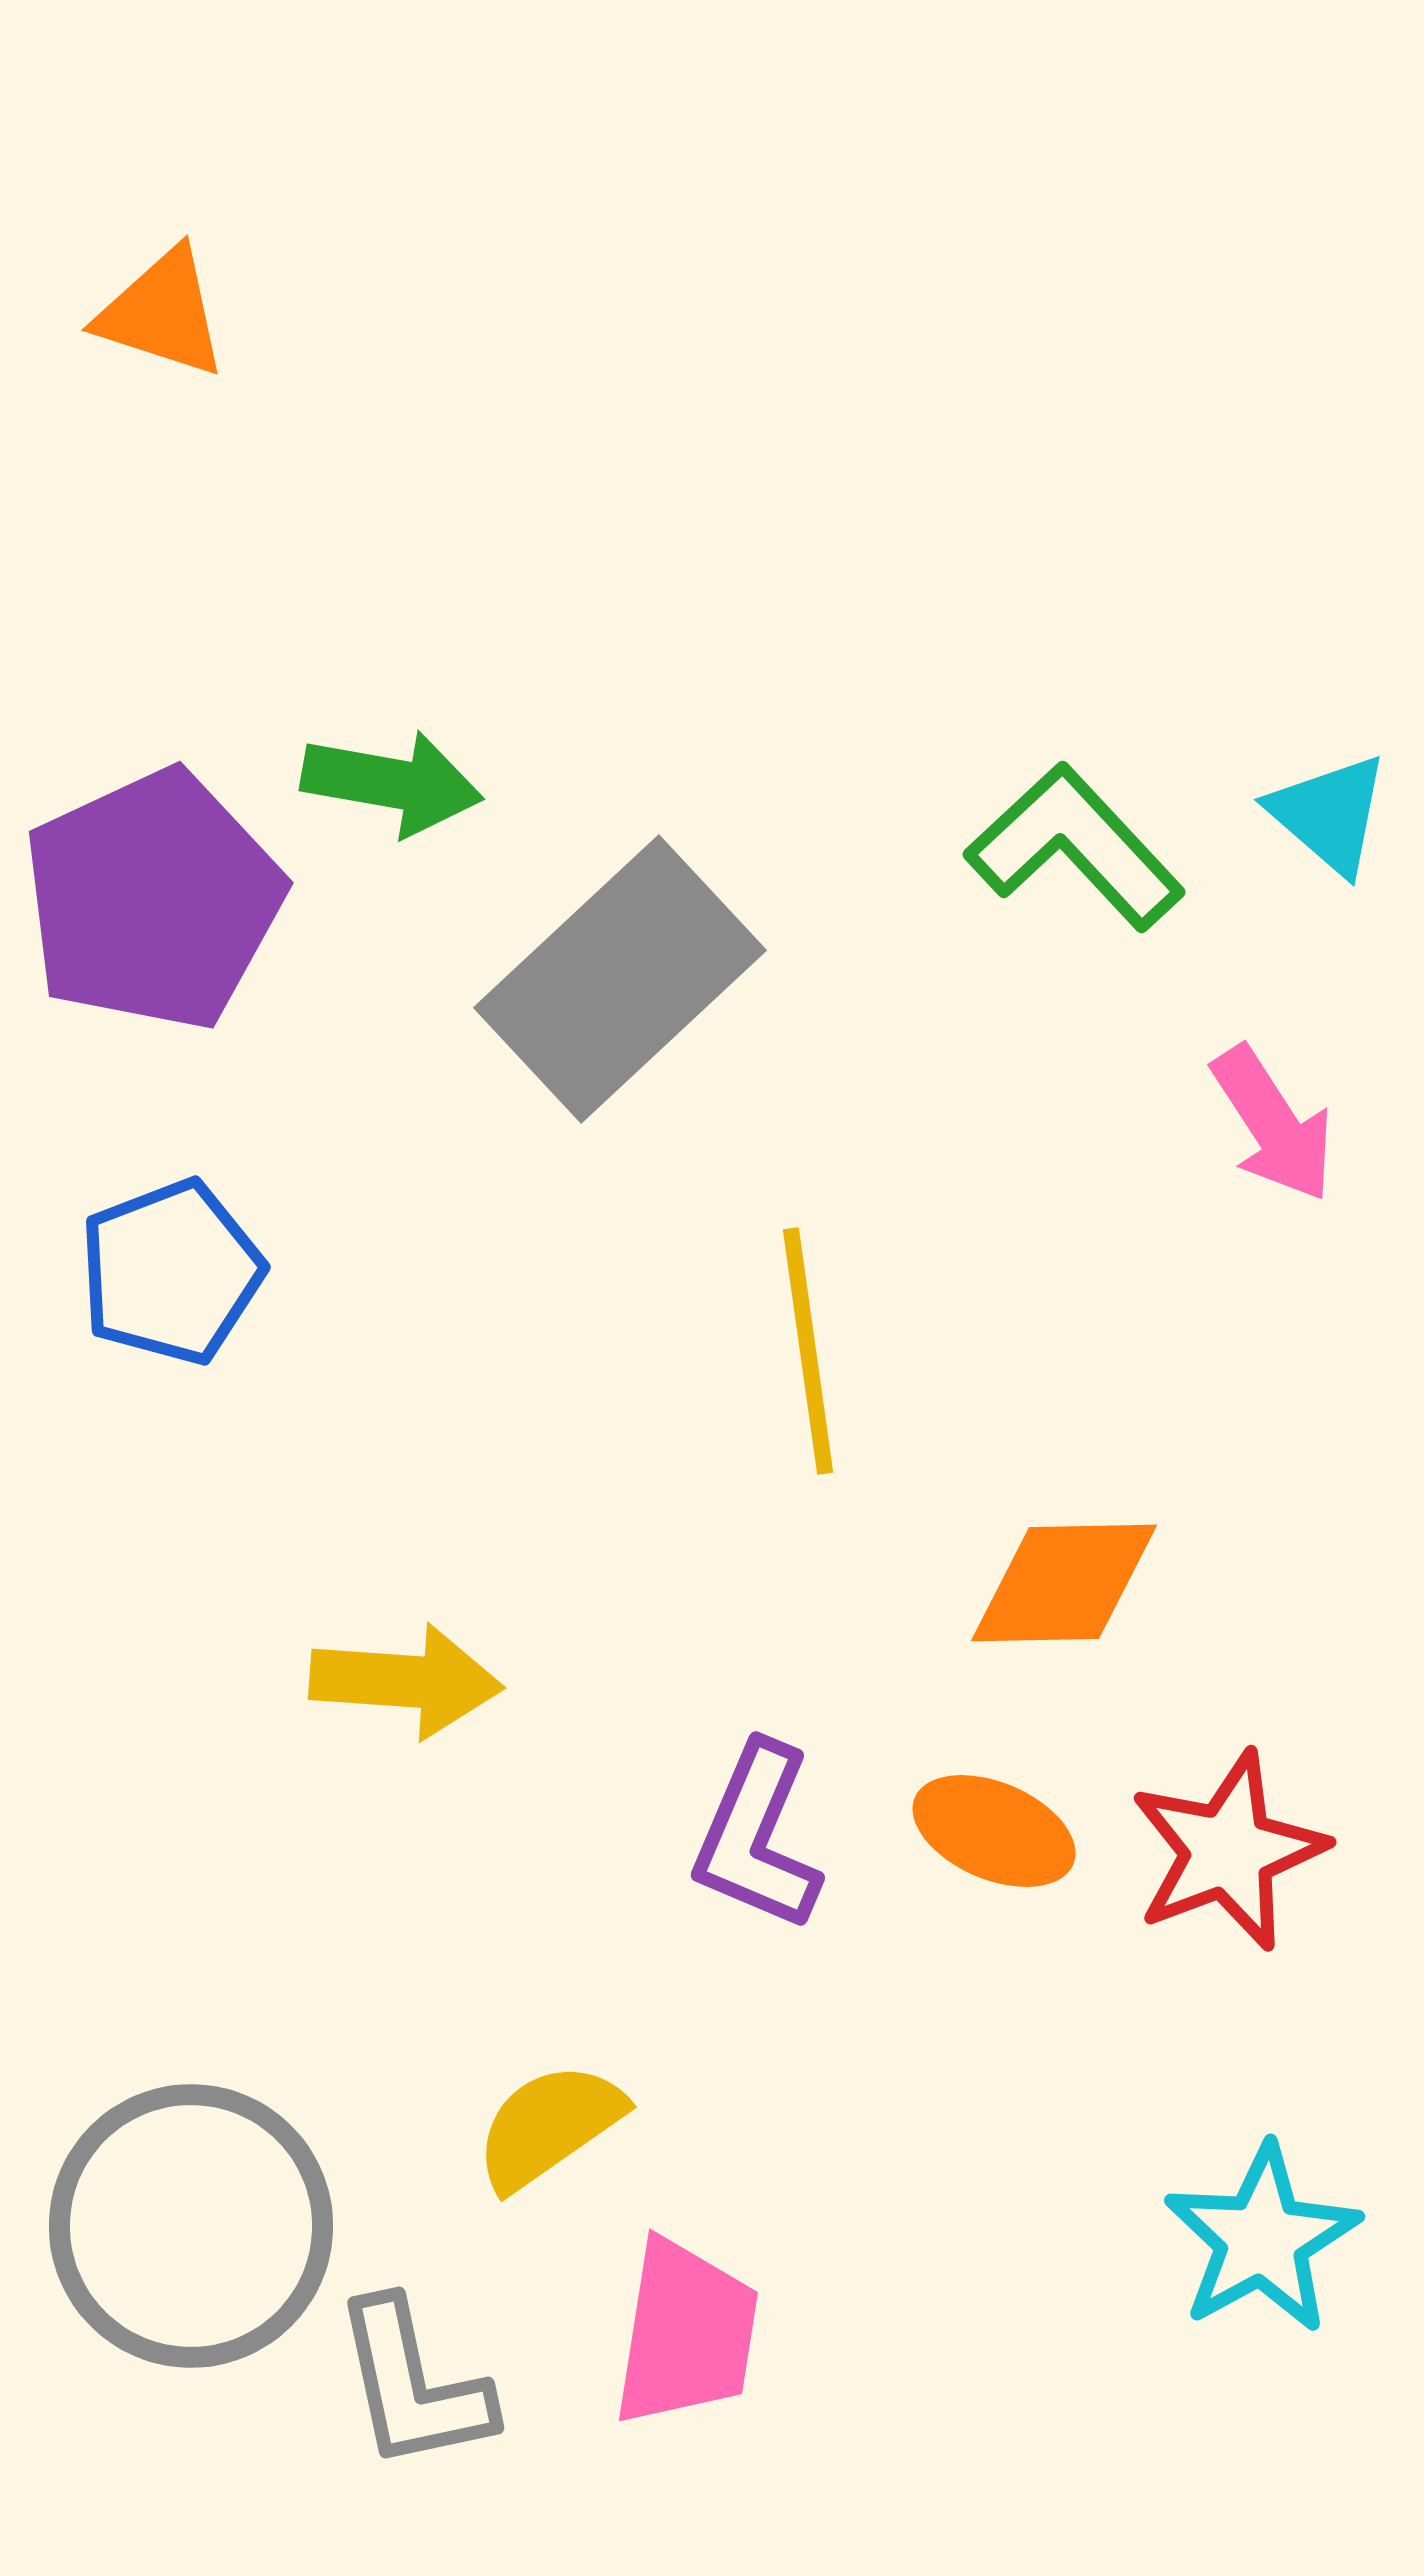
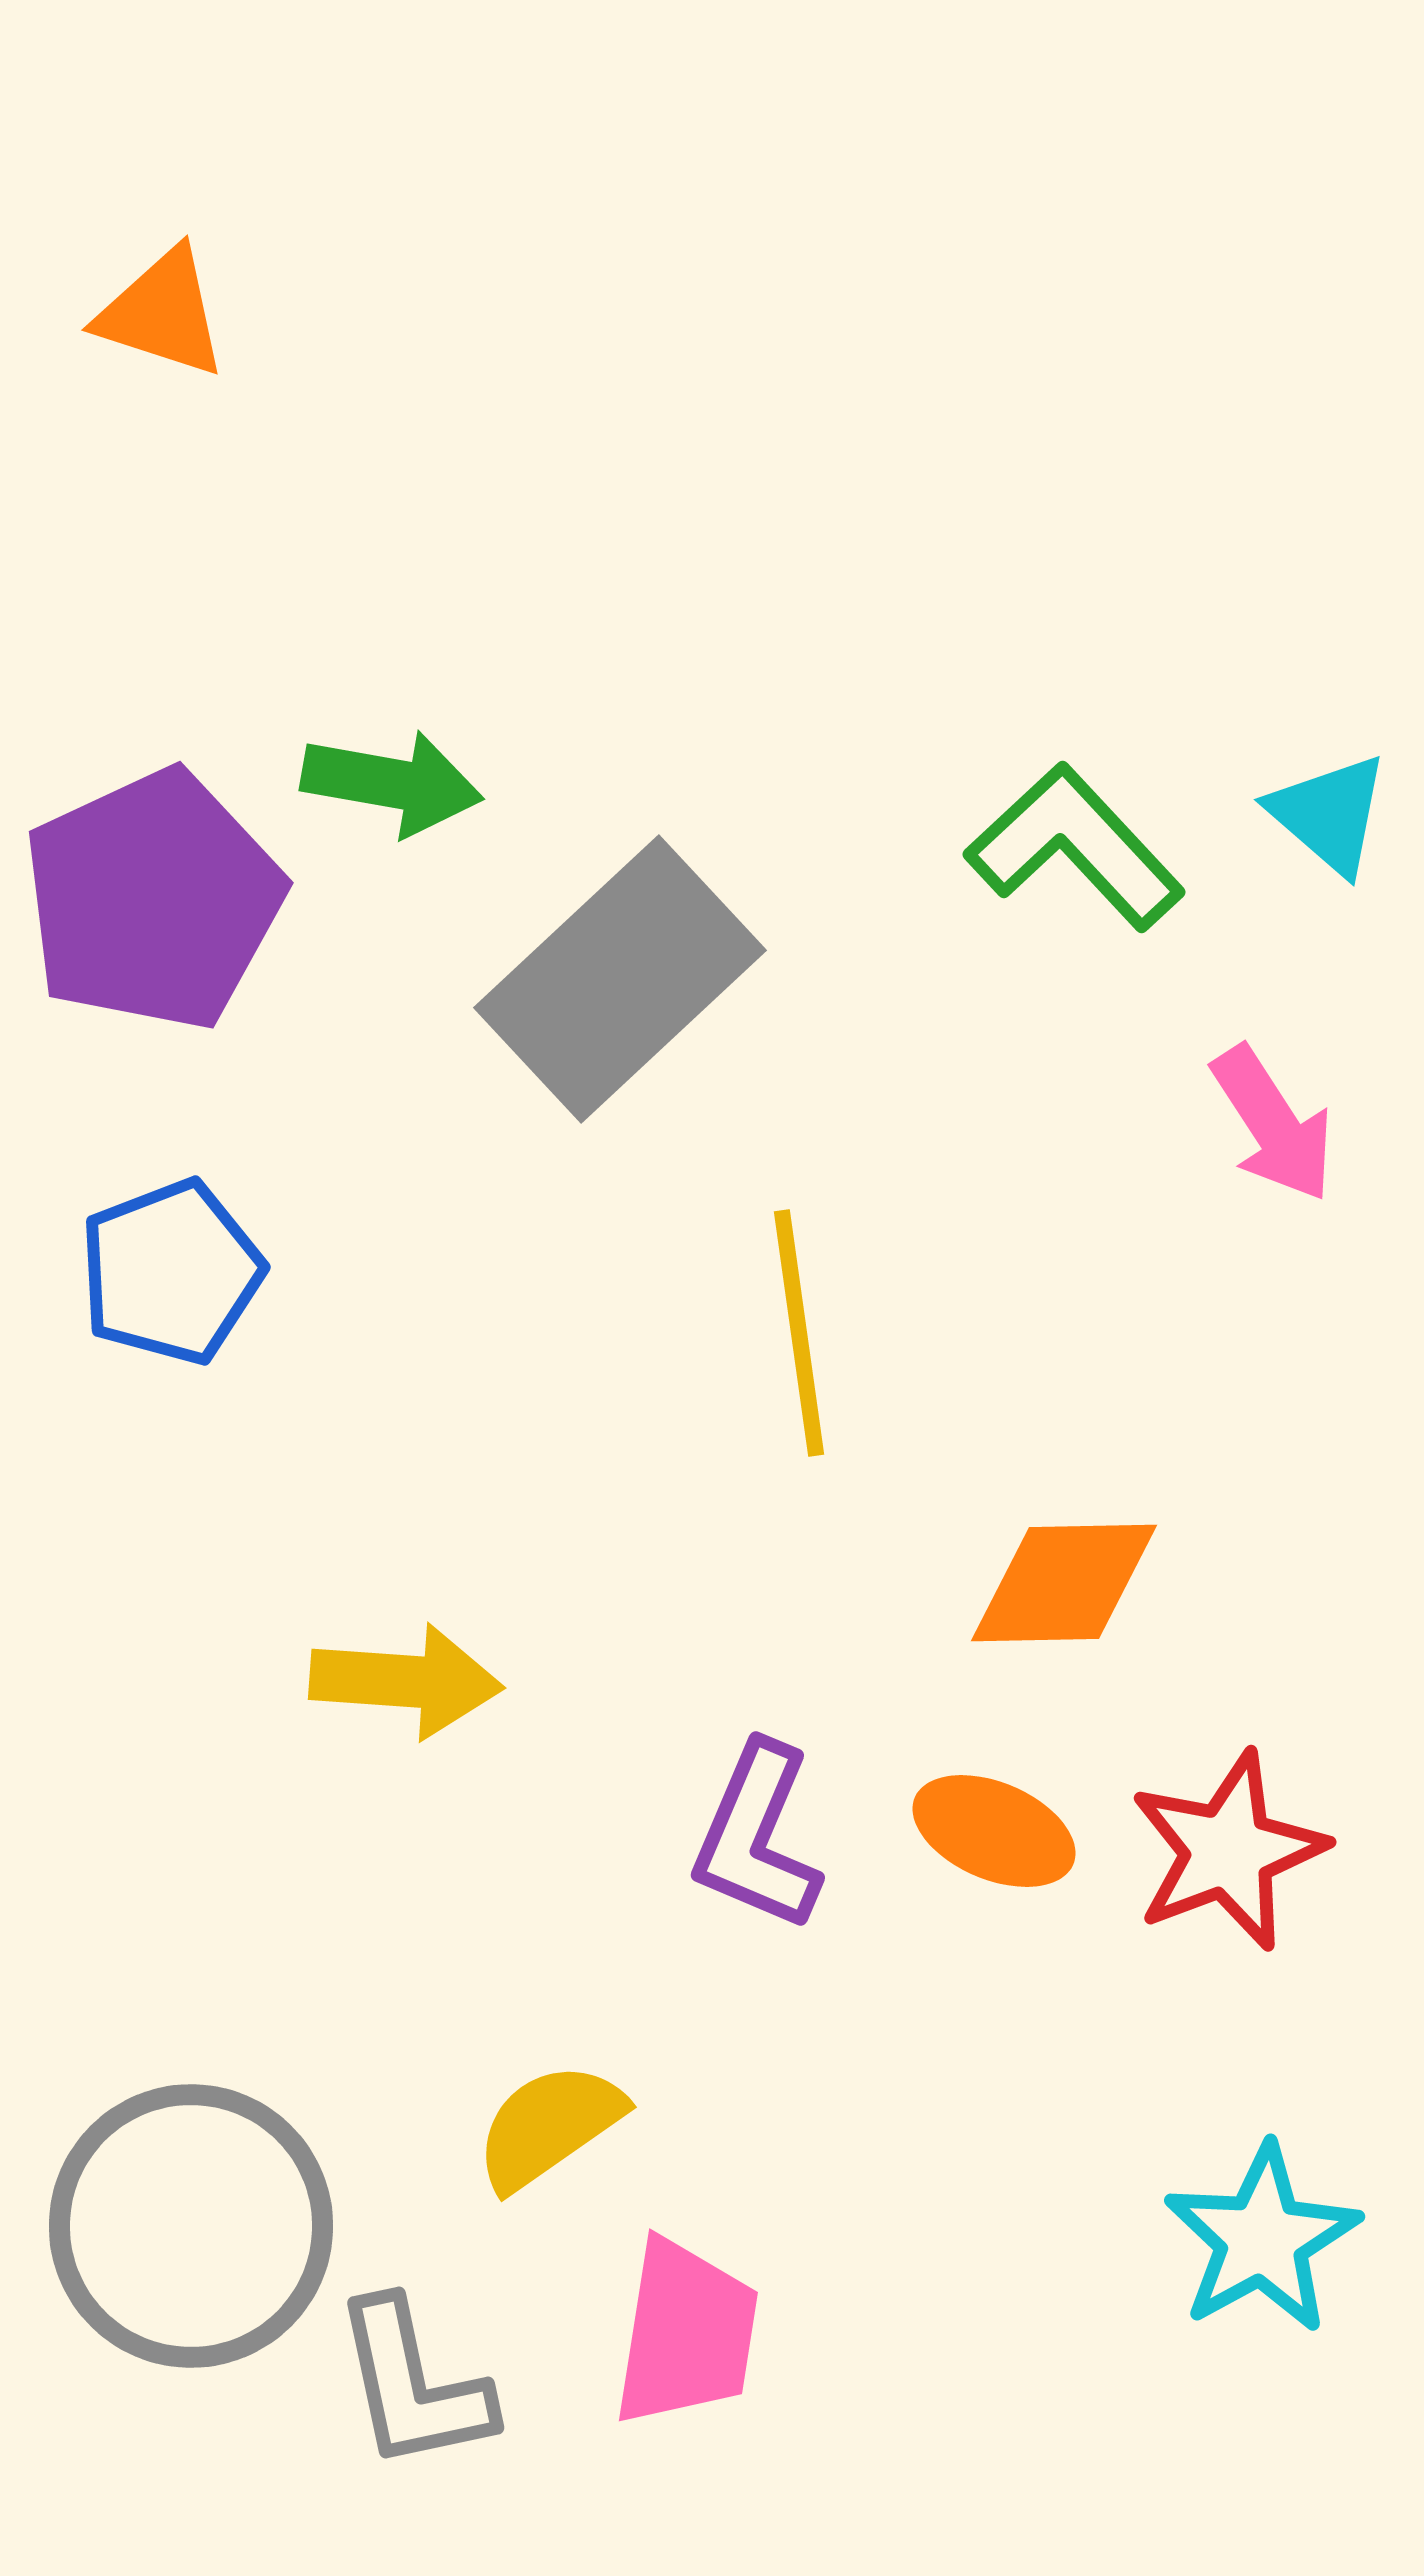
yellow line: moved 9 px left, 18 px up
